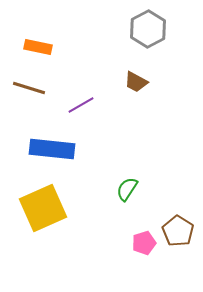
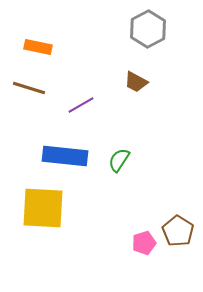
blue rectangle: moved 13 px right, 7 px down
green semicircle: moved 8 px left, 29 px up
yellow square: rotated 27 degrees clockwise
